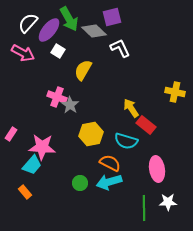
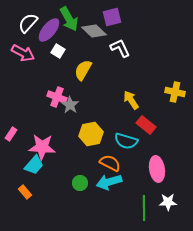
yellow arrow: moved 8 px up
cyan trapezoid: moved 2 px right
